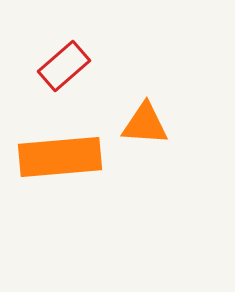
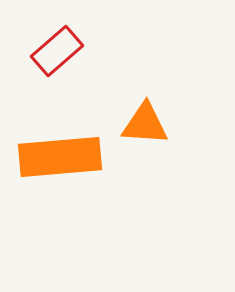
red rectangle: moved 7 px left, 15 px up
